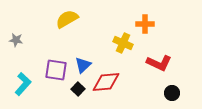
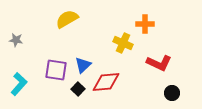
cyan L-shape: moved 4 px left
